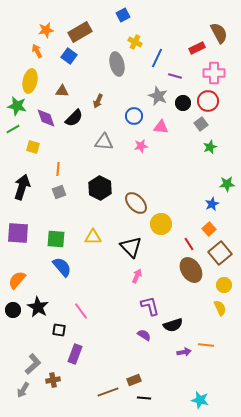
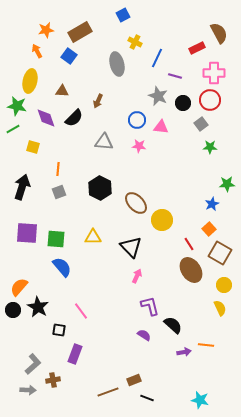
red circle at (208, 101): moved 2 px right, 1 px up
blue circle at (134, 116): moved 3 px right, 4 px down
pink star at (141, 146): moved 2 px left; rotated 16 degrees clockwise
green star at (210, 147): rotated 24 degrees clockwise
yellow circle at (161, 224): moved 1 px right, 4 px up
purple square at (18, 233): moved 9 px right
brown square at (220, 253): rotated 20 degrees counterclockwise
orange semicircle at (17, 280): moved 2 px right, 7 px down
black semicircle at (173, 325): rotated 120 degrees counterclockwise
gray arrow at (23, 390): moved 5 px right; rotated 119 degrees counterclockwise
black line at (144, 398): moved 3 px right; rotated 16 degrees clockwise
